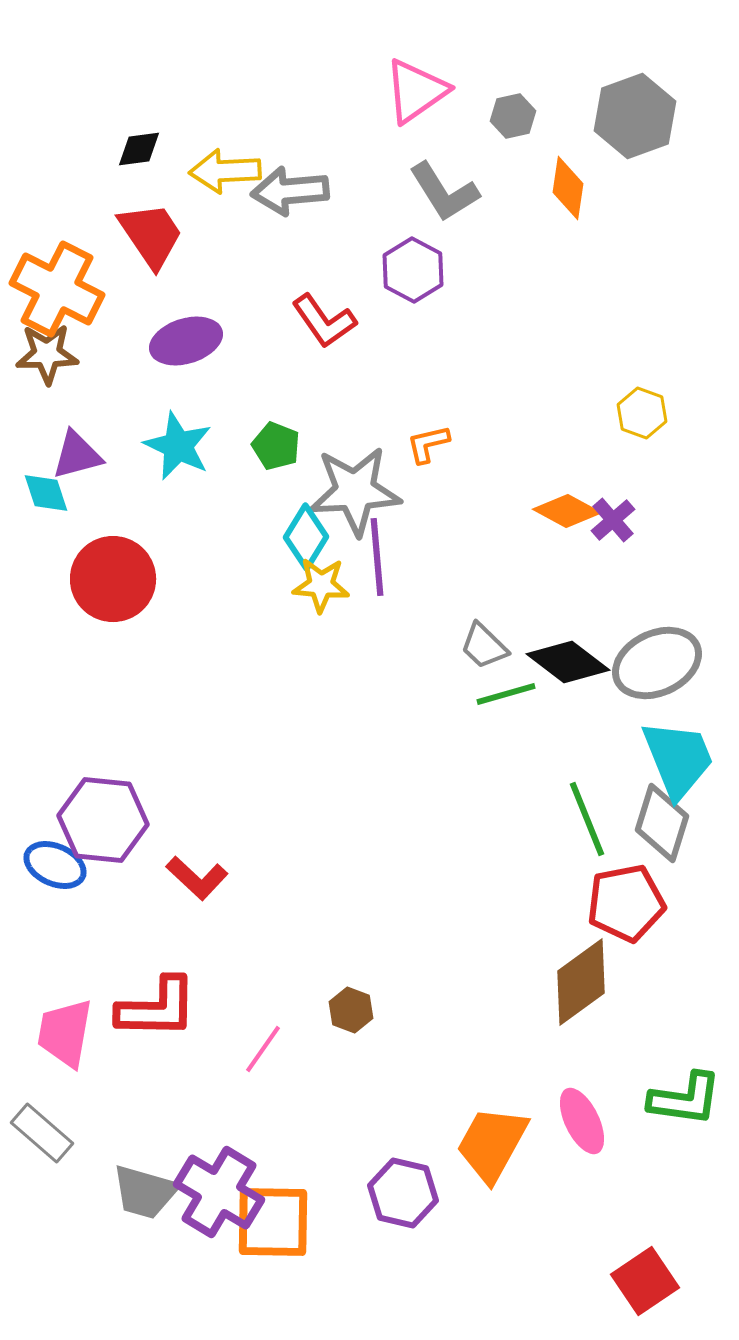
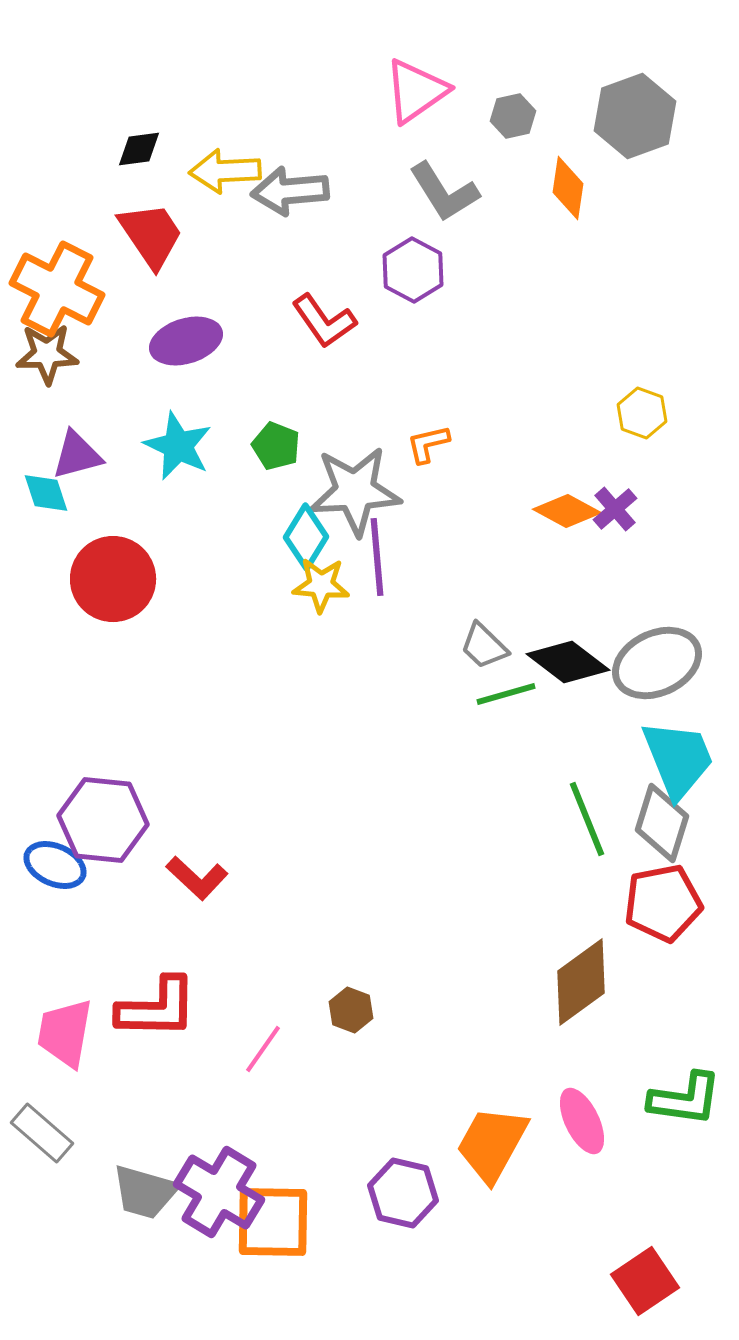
purple cross at (613, 520): moved 2 px right, 11 px up
red pentagon at (626, 903): moved 37 px right
